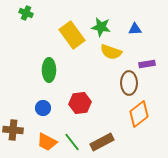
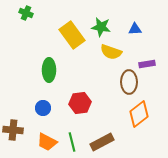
brown ellipse: moved 1 px up
green line: rotated 24 degrees clockwise
